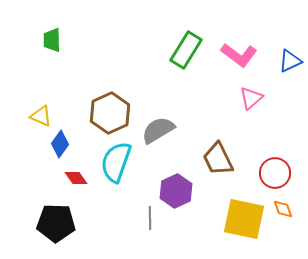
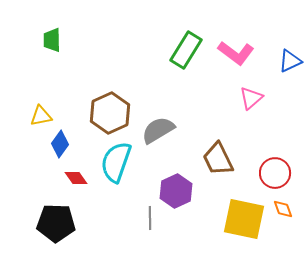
pink L-shape: moved 3 px left, 2 px up
yellow triangle: rotated 35 degrees counterclockwise
